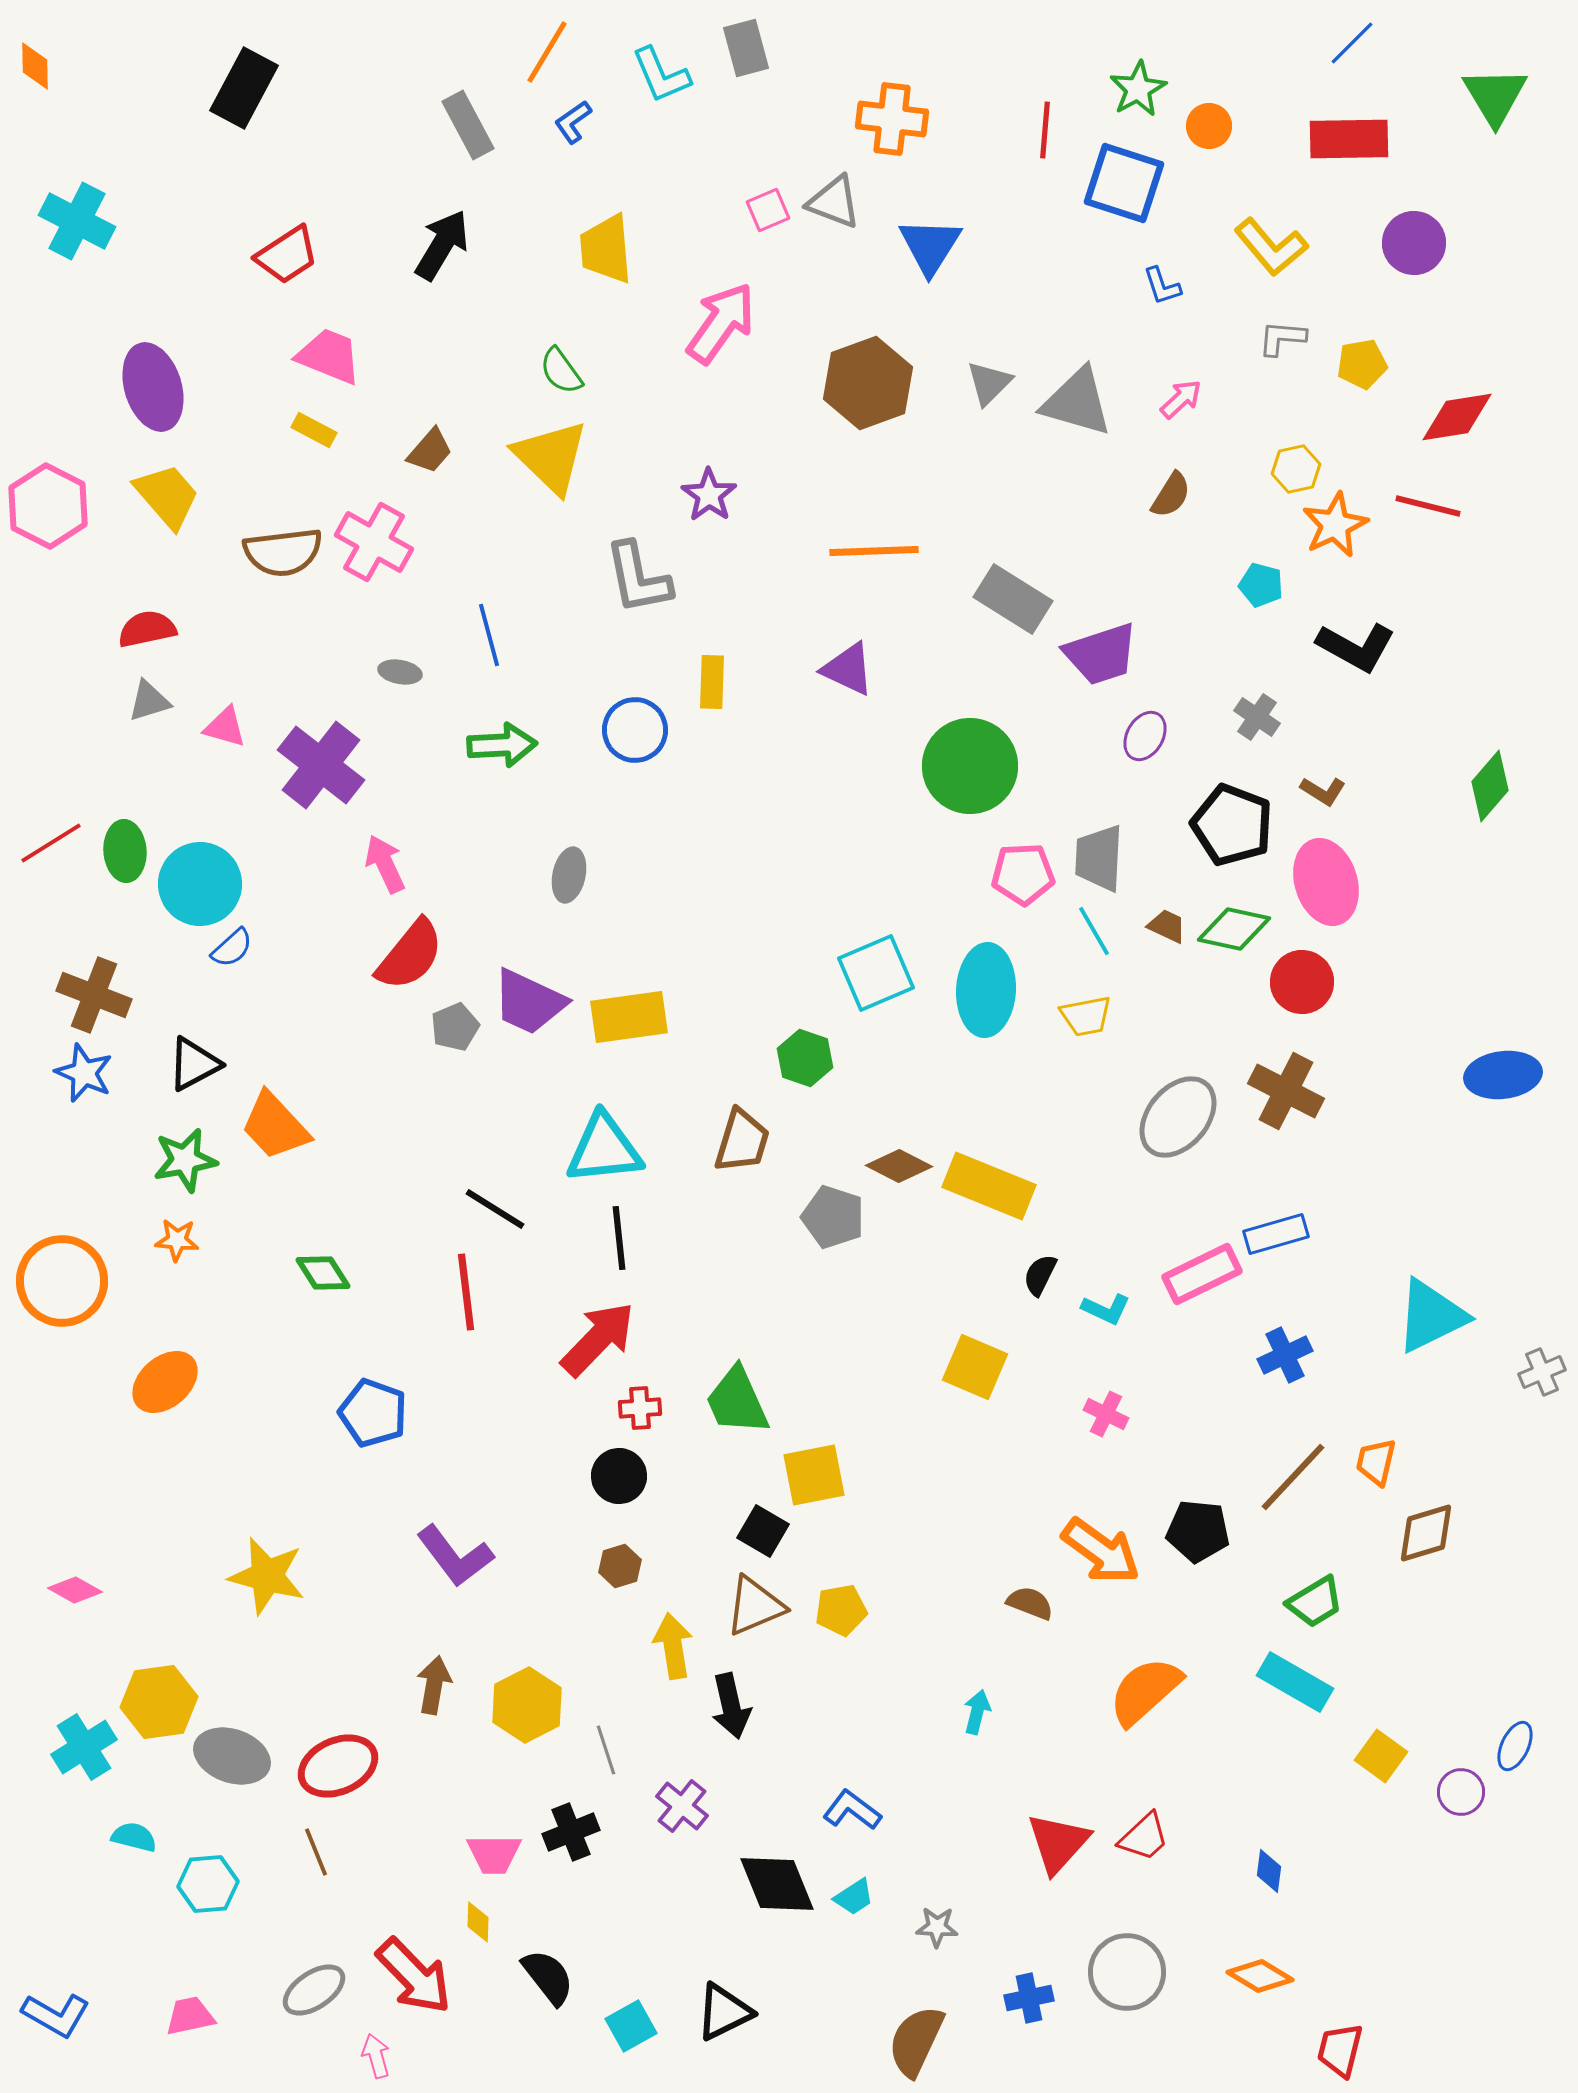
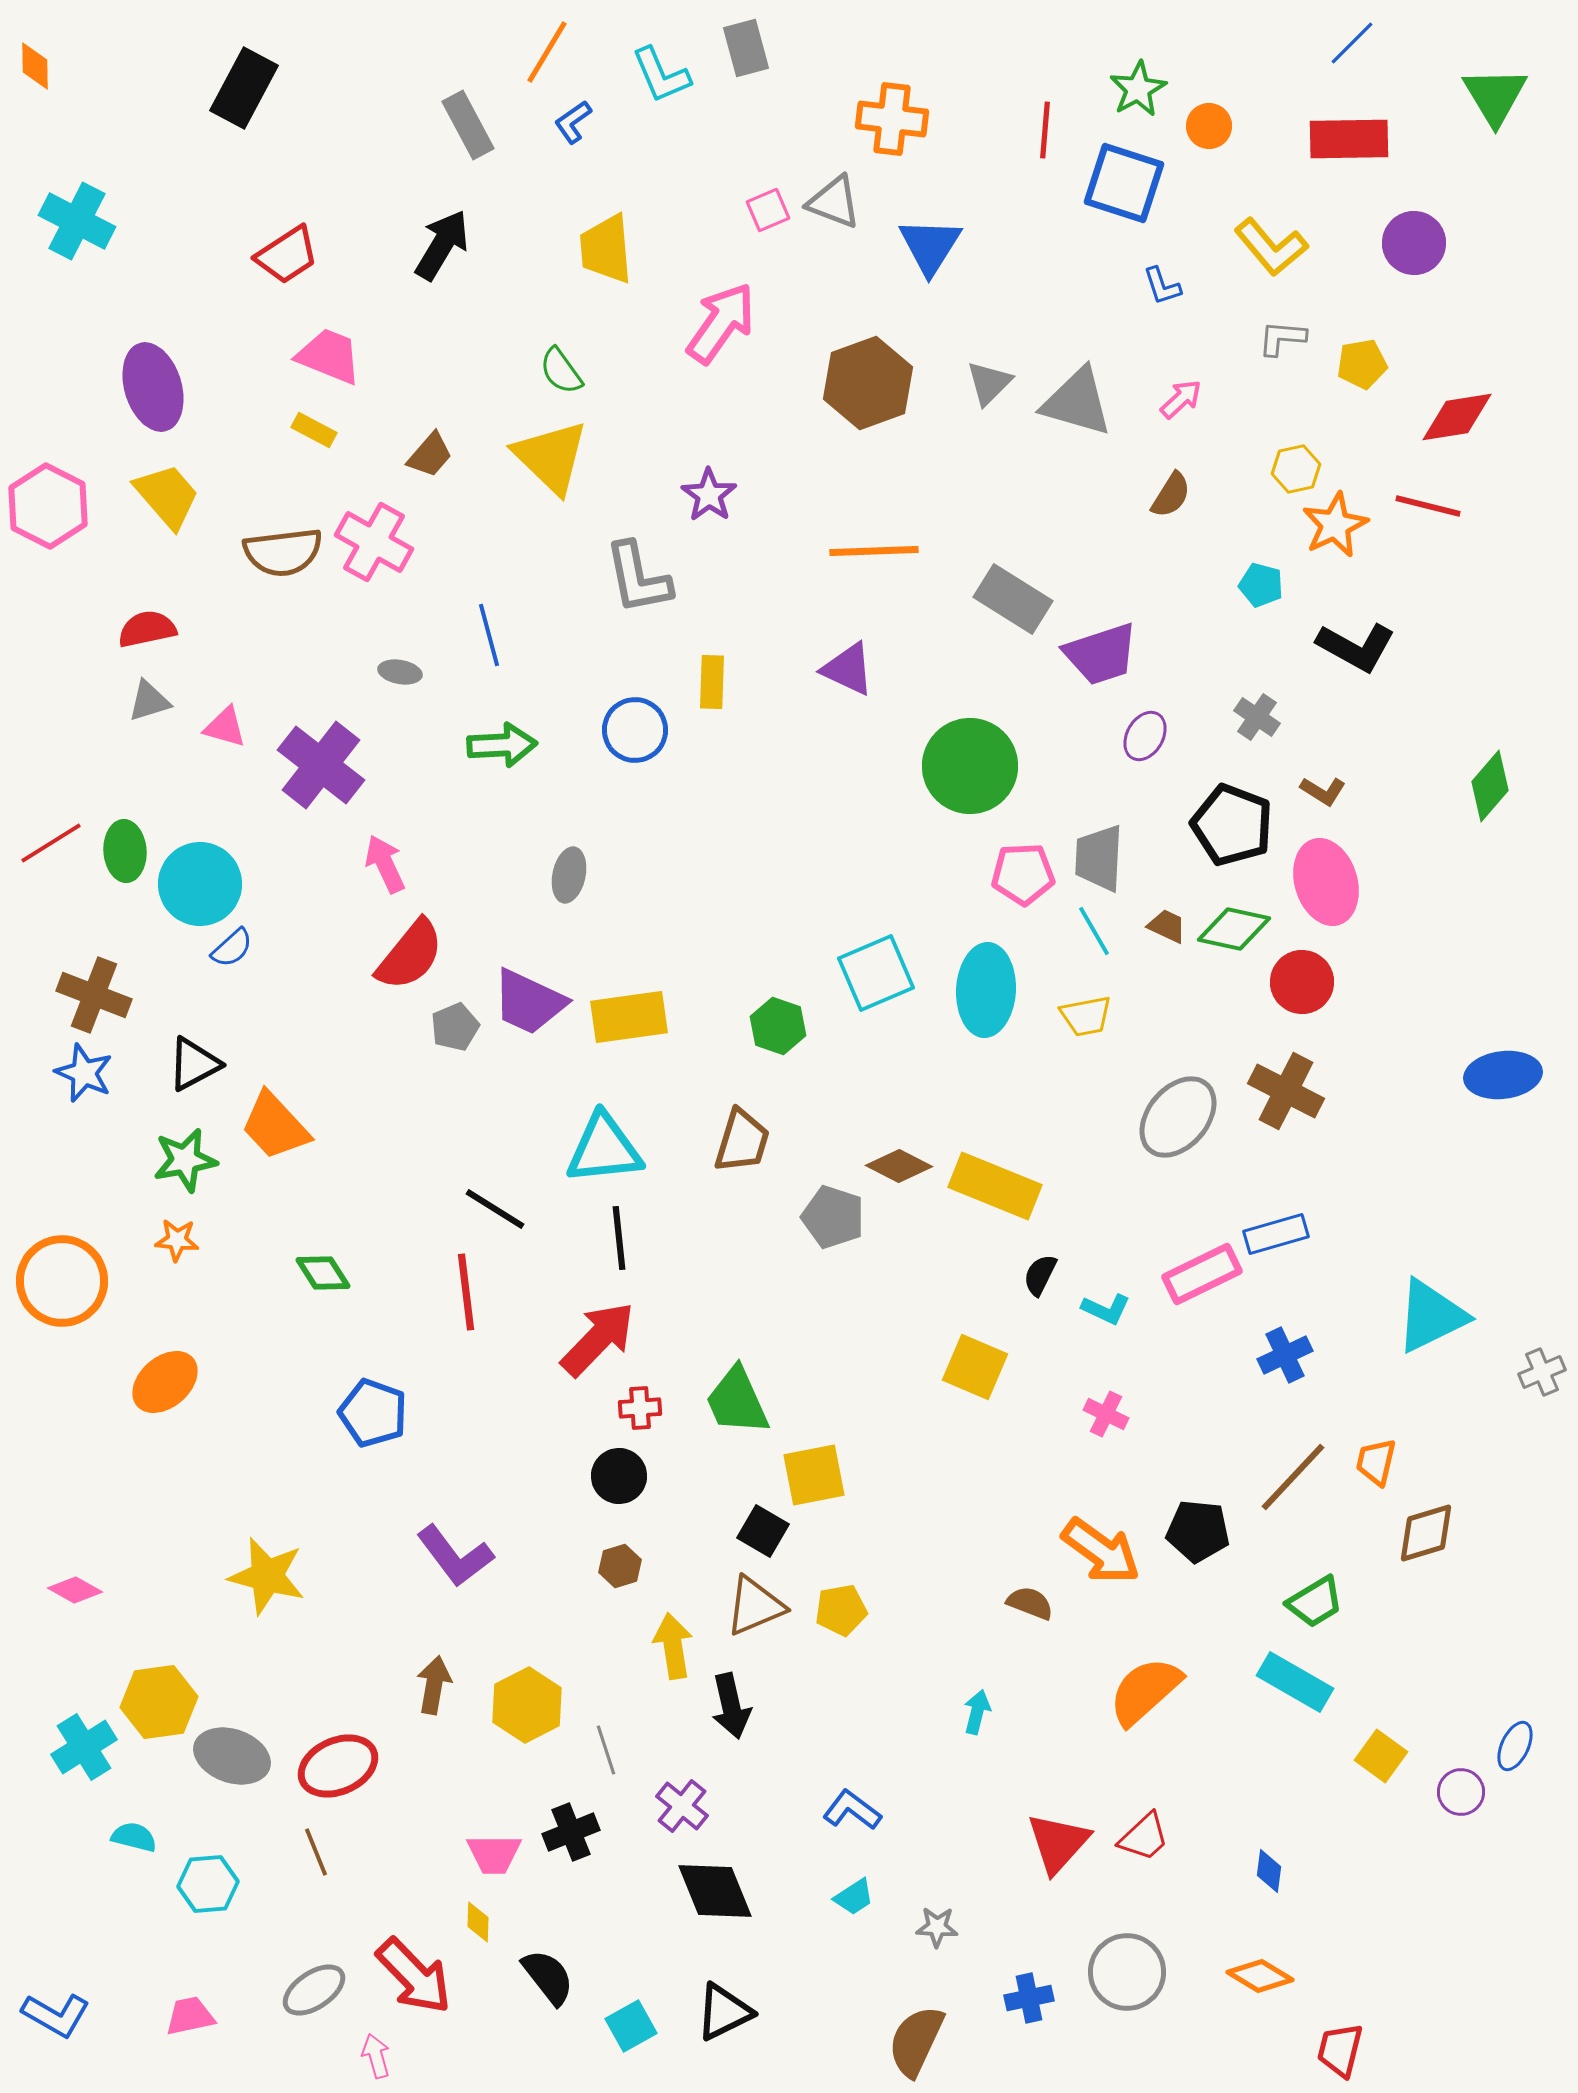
brown trapezoid at (430, 451): moved 4 px down
green hexagon at (805, 1058): moved 27 px left, 32 px up
yellow rectangle at (989, 1186): moved 6 px right
black diamond at (777, 1884): moved 62 px left, 7 px down
